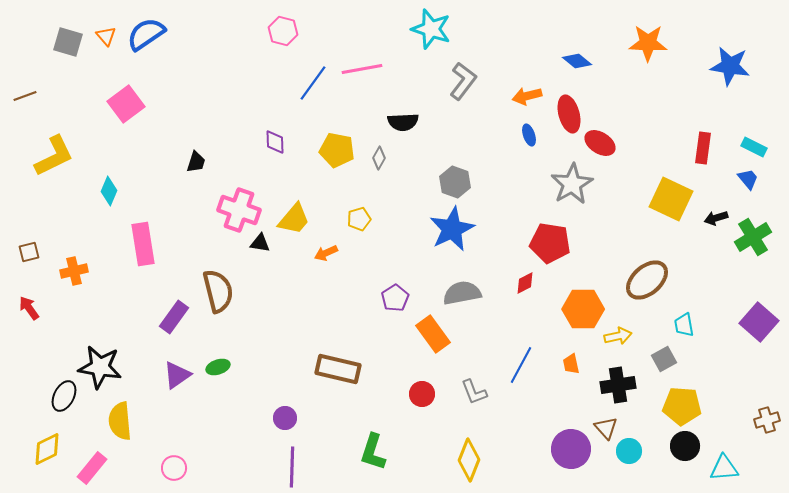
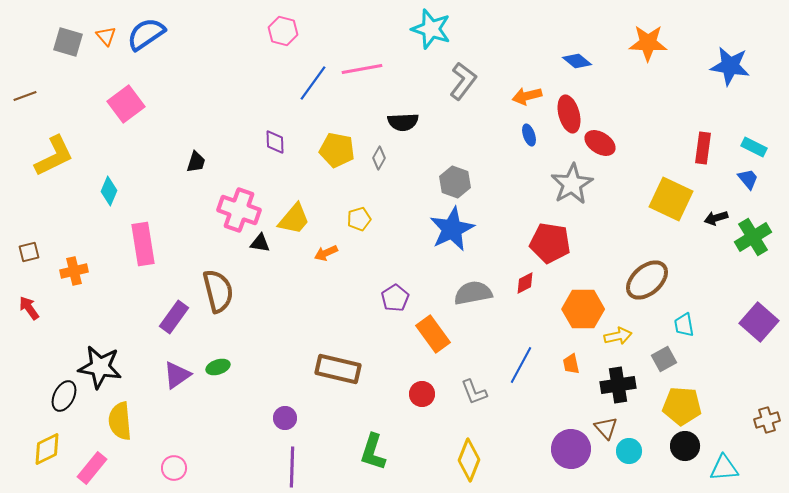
gray semicircle at (462, 293): moved 11 px right
